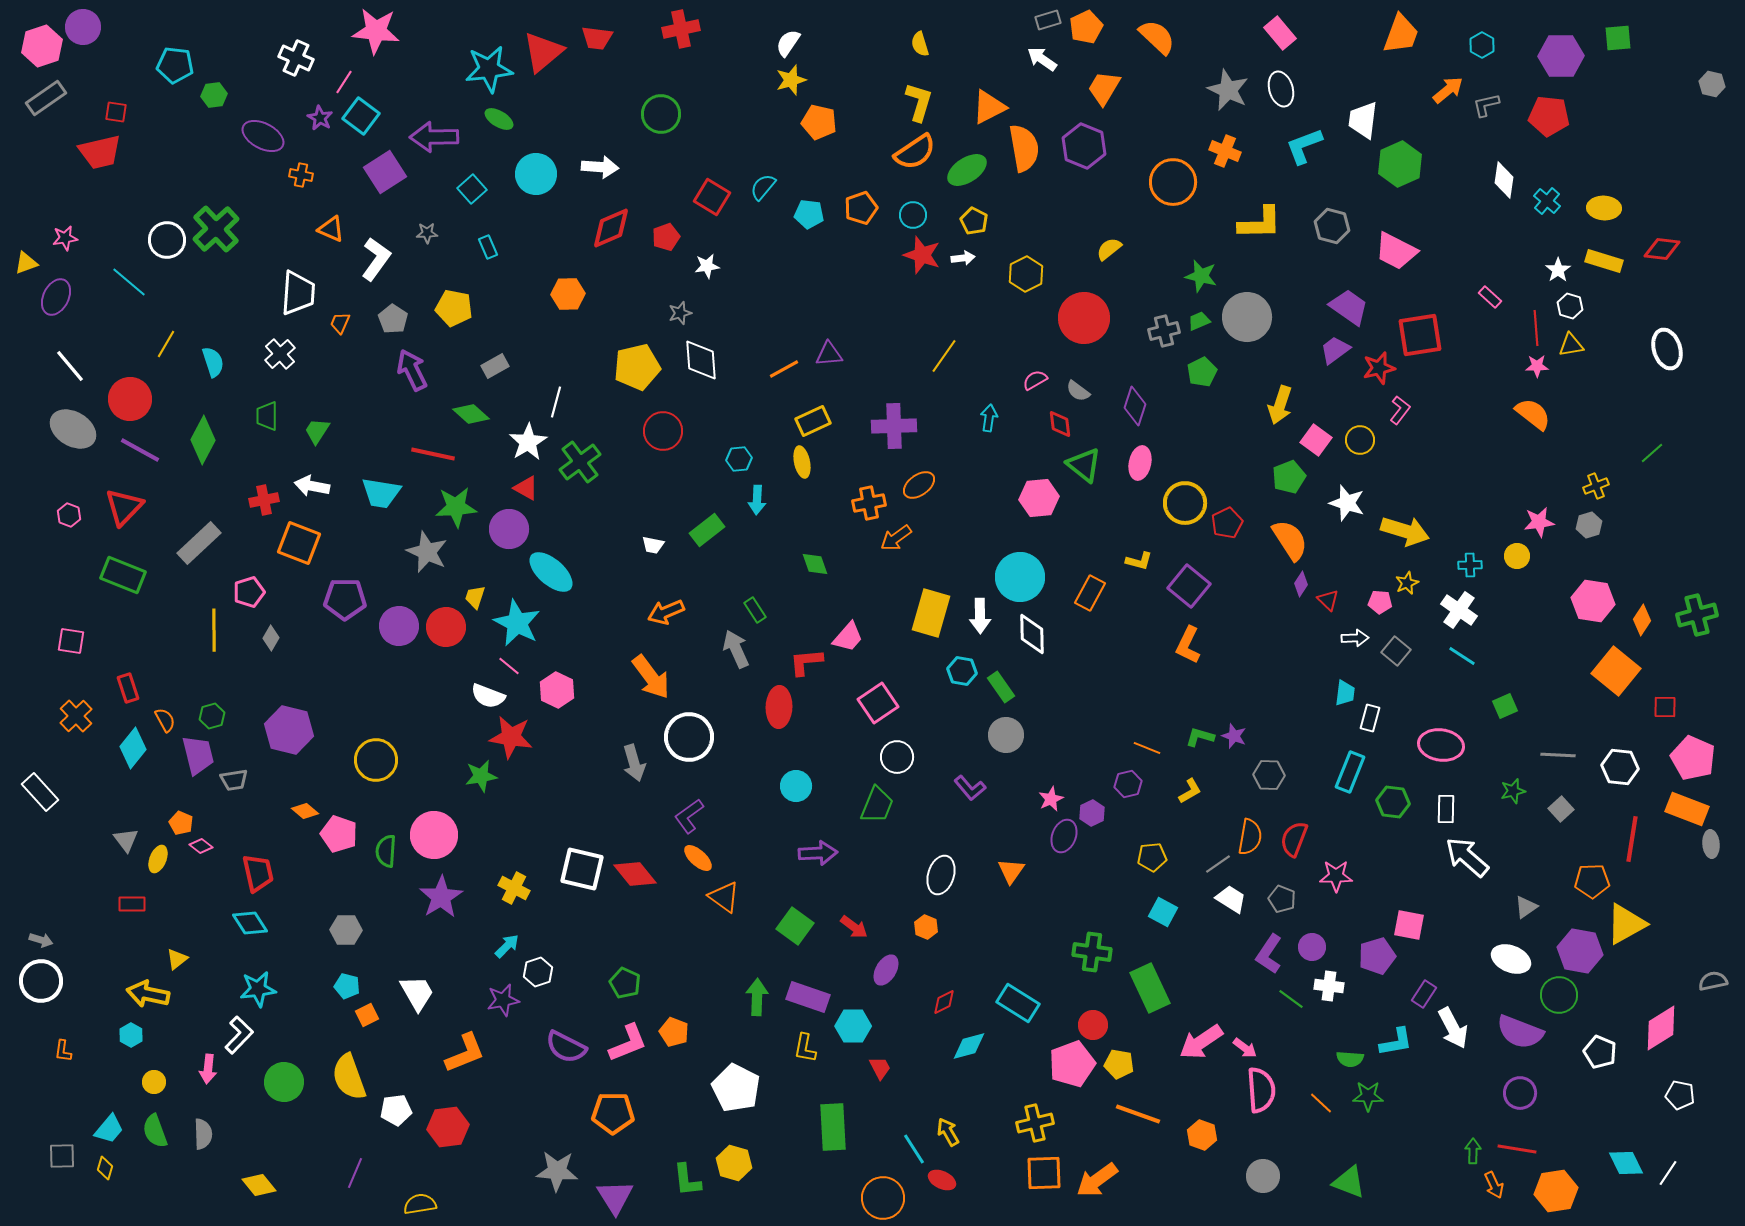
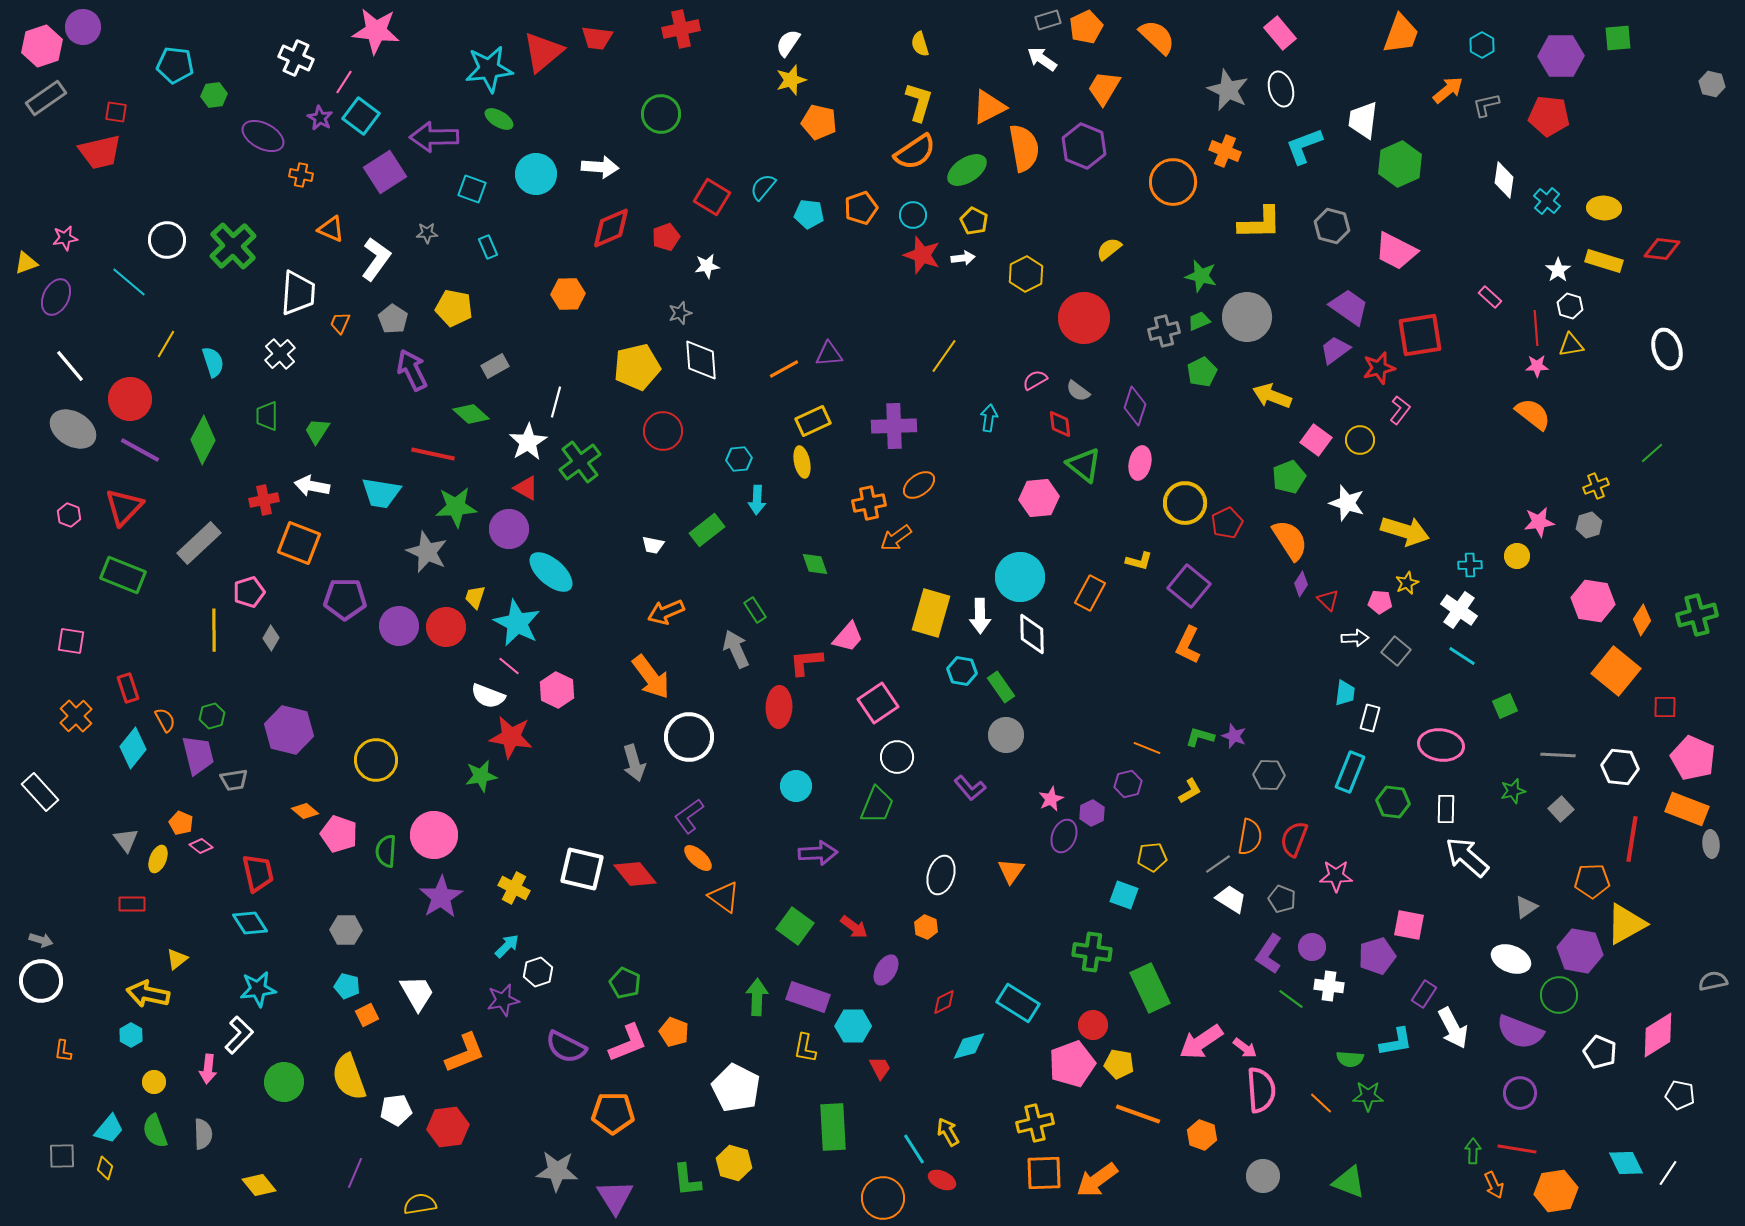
cyan square at (472, 189): rotated 28 degrees counterclockwise
green cross at (216, 229): moved 17 px right, 17 px down
yellow arrow at (1280, 405): moved 8 px left, 9 px up; rotated 93 degrees clockwise
cyan square at (1163, 912): moved 39 px left, 17 px up; rotated 8 degrees counterclockwise
pink diamond at (1661, 1028): moved 3 px left, 7 px down
